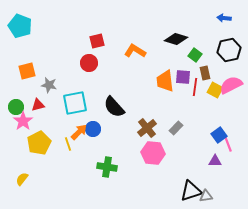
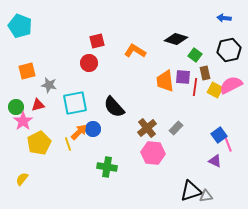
purple triangle: rotated 24 degrees clockwise
